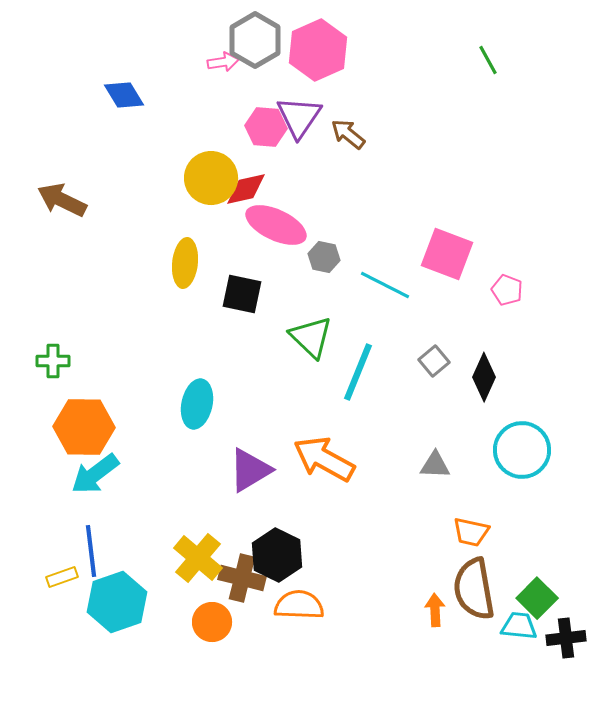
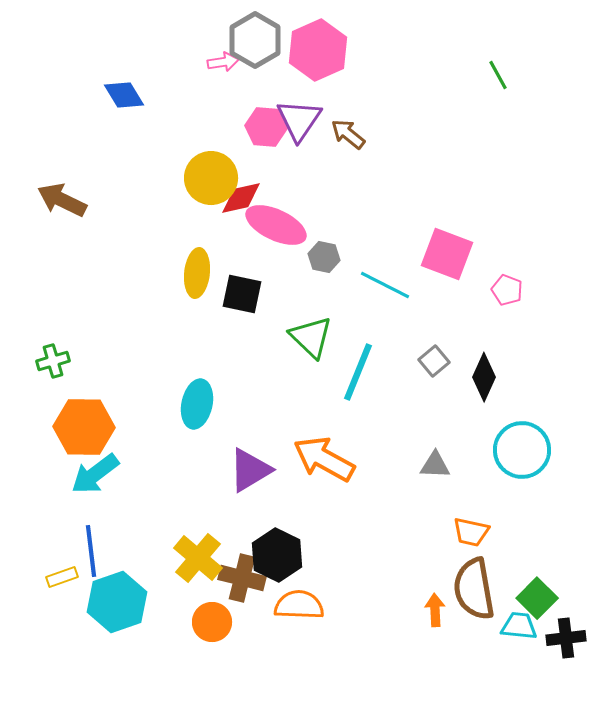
green line at (488, 60): moved 10 px right, 15 px down
purple triangle at (299, 117): moved 3 px down
red diamond at (246, 189): moved 5 px left, 9 px down
yellow ellipse at (185, 263): moved 12 px right, 10 px down
green cross at (53, 361): rotated 16 degrees counterclockwise
